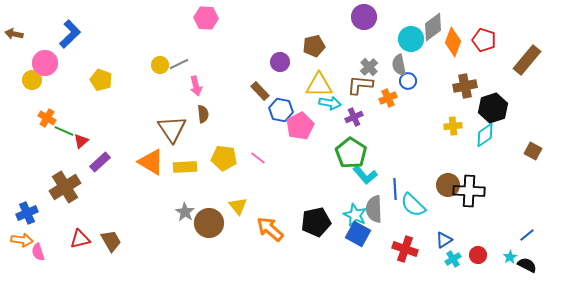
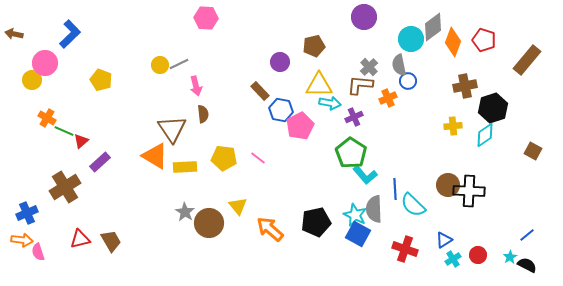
orange triangle at (151, 162): moved 4 px right, 6 px up
